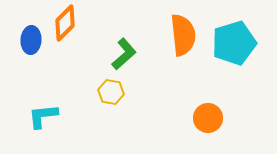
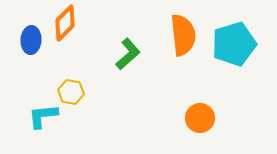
cyan pentagon: moved 1 px down
green L-shape: moved 4 px right
yellow hexagon: moved 40 px left
orange circle: moved 8 px left
